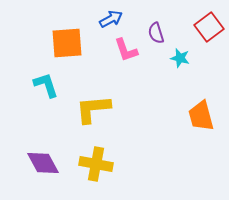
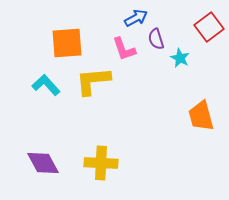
blue arrow: moved 25 px right, 1 px up
purple semicircle: moved 6 px down
pink L-shape: moved 2 px left, 1 px up
cyan star: rotated 12 degrees clockwise
cyan L-shape: rotated 24 degrees counterclockwise
yellow L-shape: moved 28 px up
yellow cross: moved 5 px right, 1 px up; rotated 8 degrees counterclockwise
